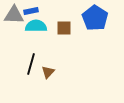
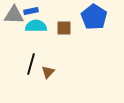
blue pentagon: moved 1 px left, 1 px up
